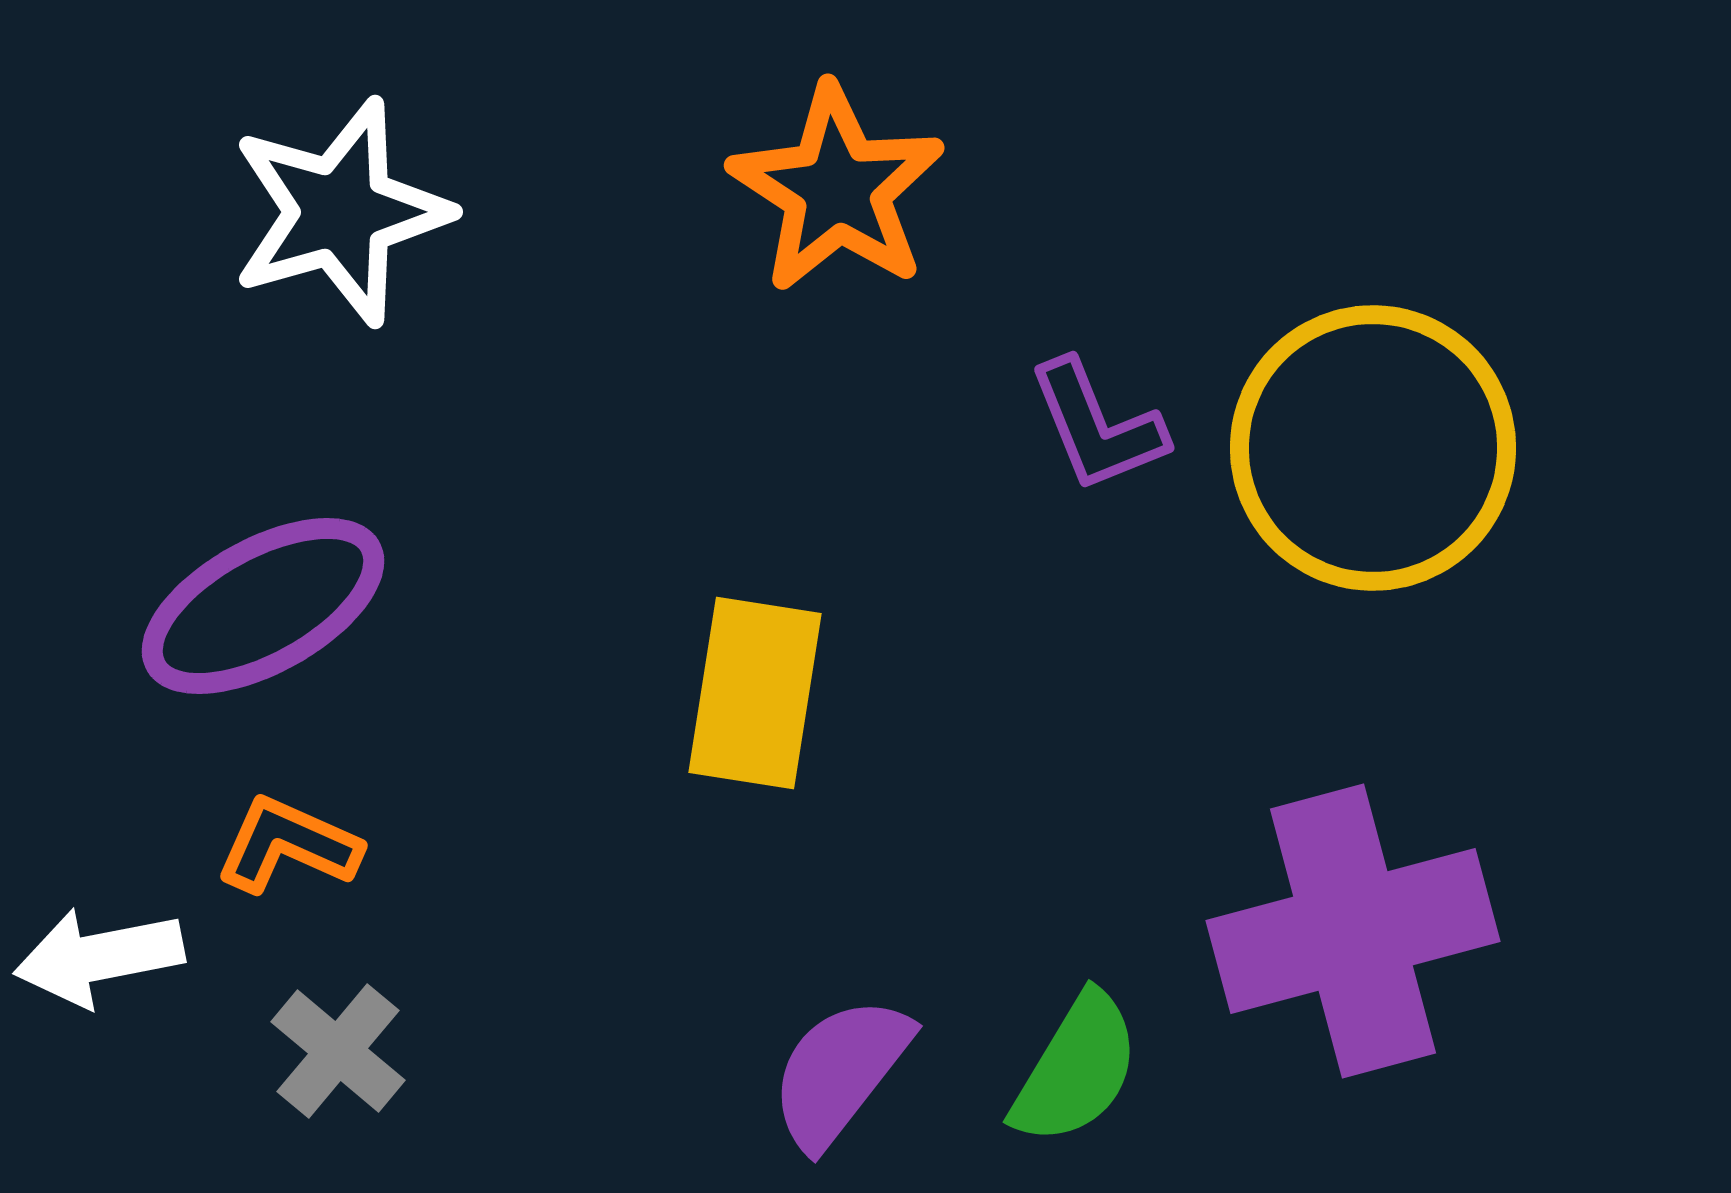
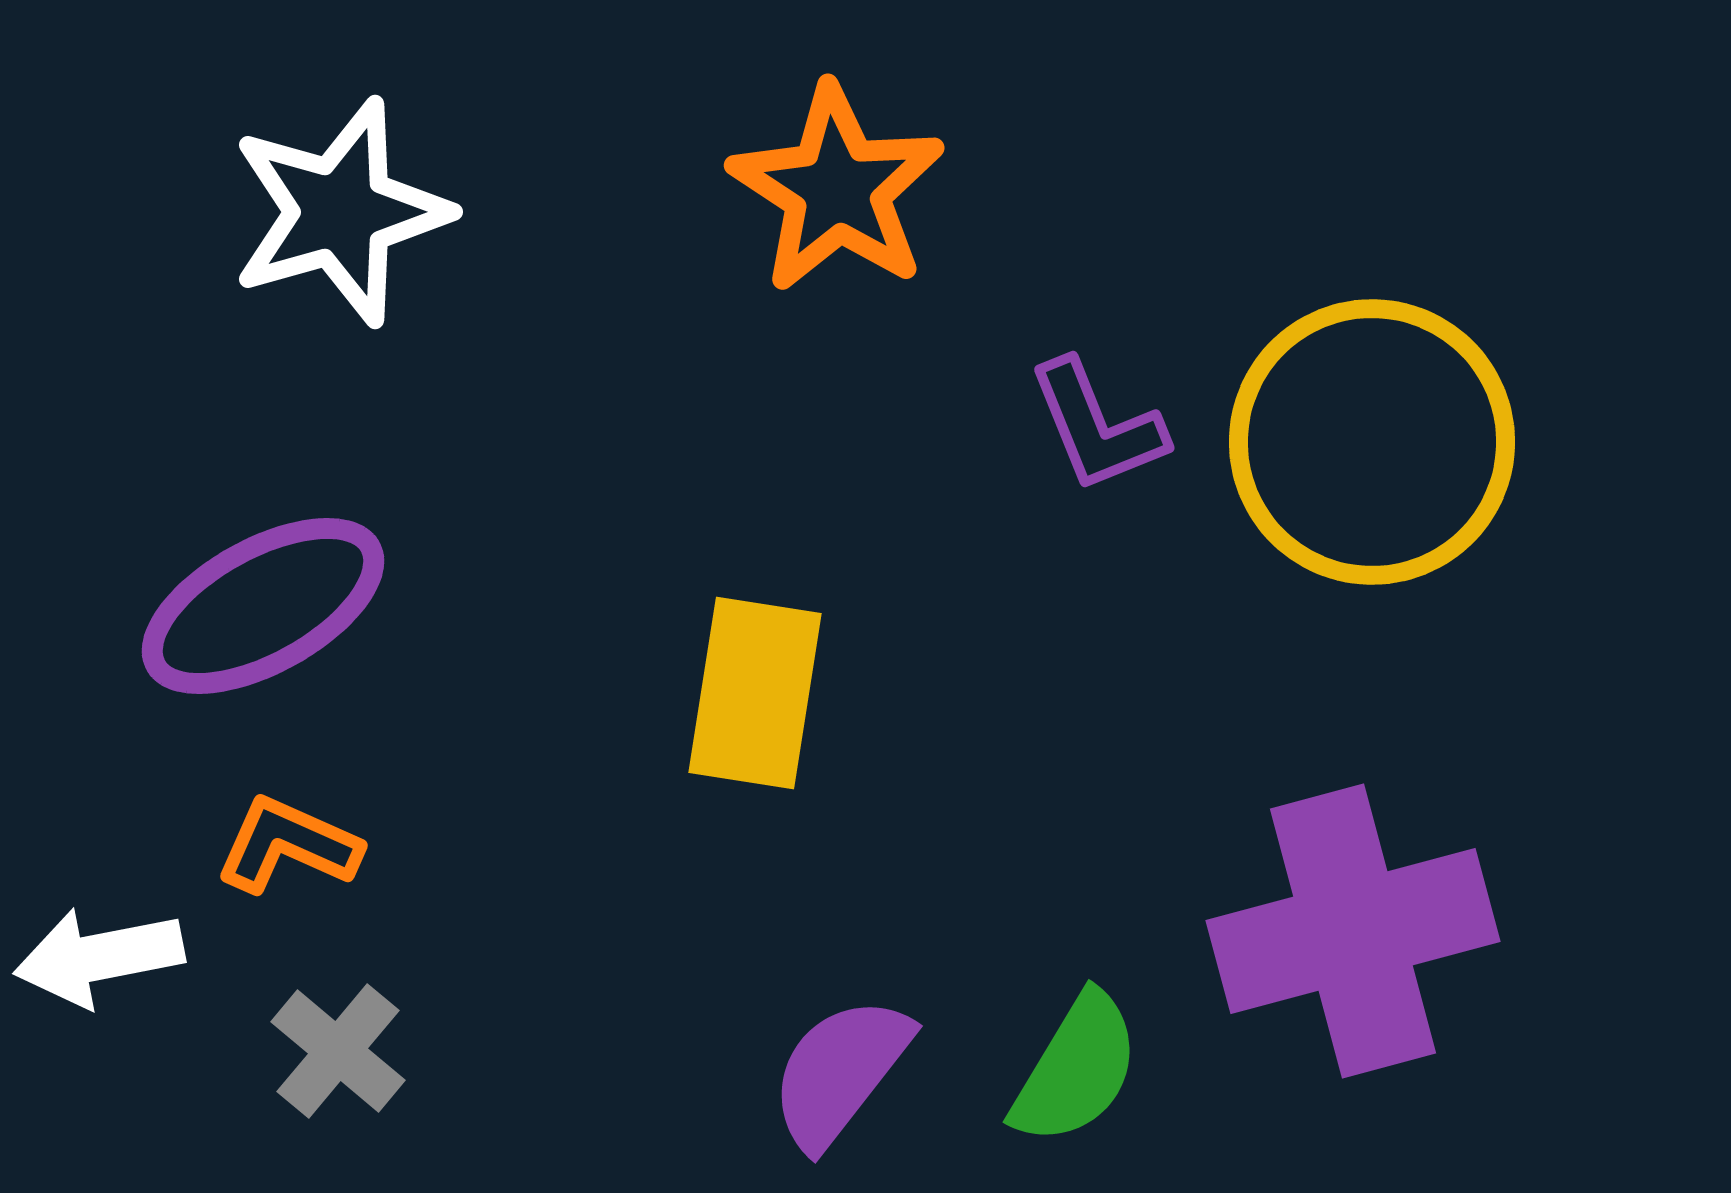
yellow circle: moved 1 px left, 6 px up
